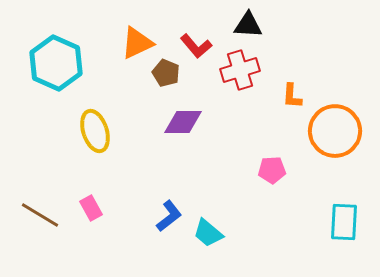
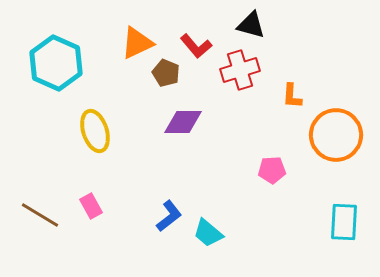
black triangle: moved 3 px right; rotated 12 degrees clockwise
orange circle: moved 1 px right, 4 px down
pink rectangle: moved 2 px up
